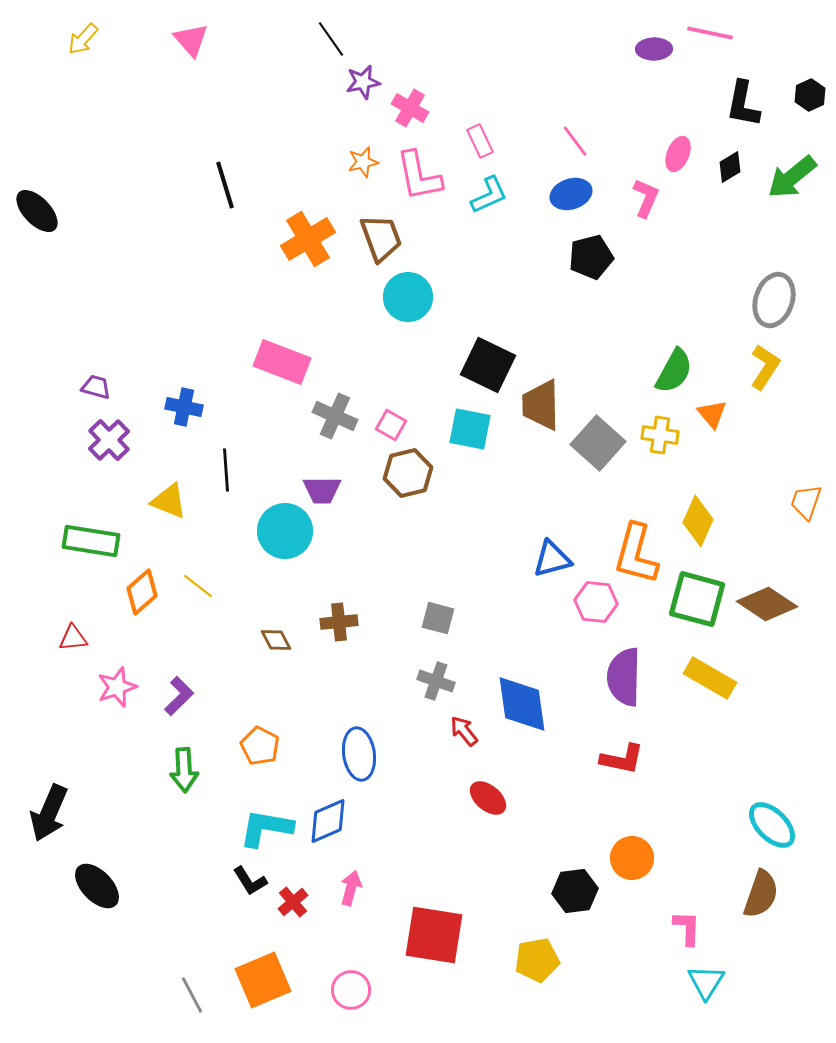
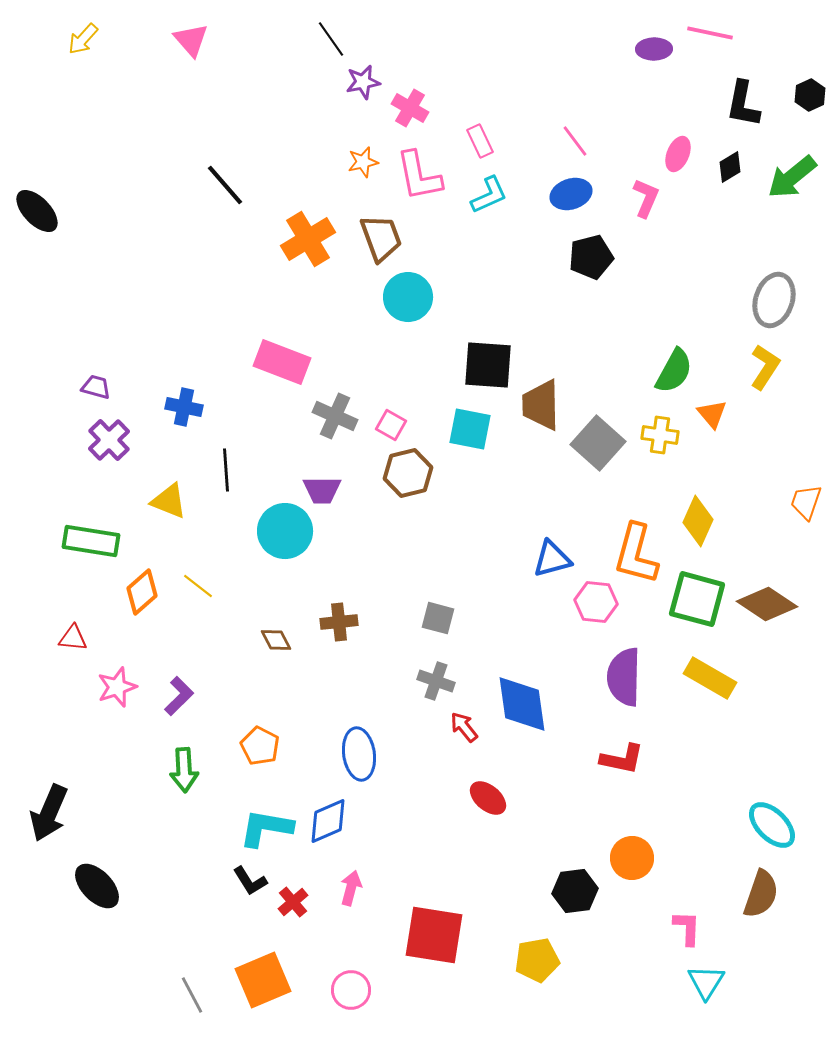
black line at (225, 185): rotated 24 degrees counterclockwise
black square at (488, 365): rotated 22 degrees counterclockwise
red triangle at (73, 638): rotated 12 degrees clockwise
red arrow at (464, 731): moved 4 px up
